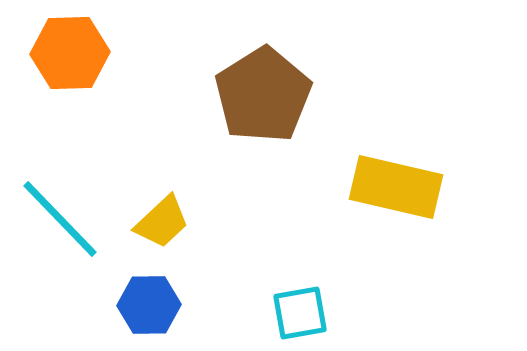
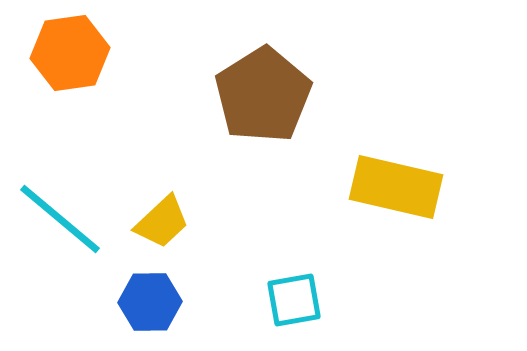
orange hexagon: rotated 6 degrees counterclockwise
cyan line: rotated 6 degrees counterclockwise
blue hexagon: moved 1 px right, 3 px up
cyan square: moved 6 px left, 13 px up
